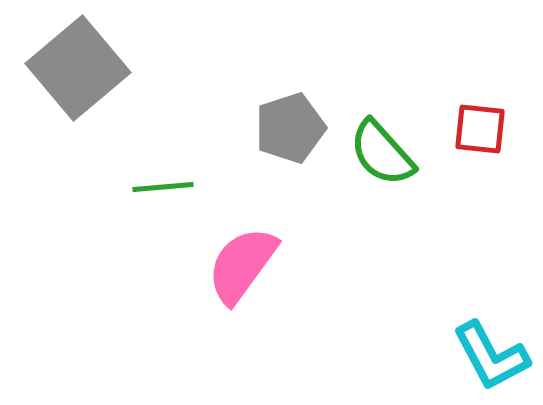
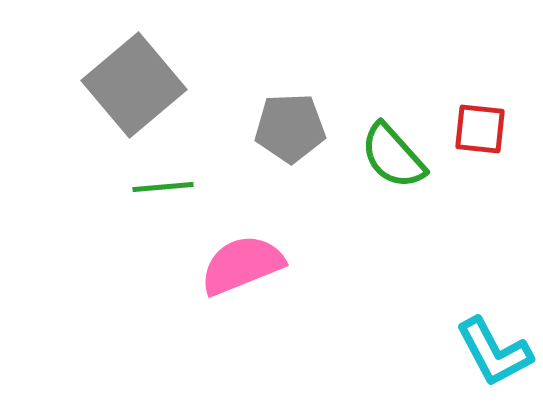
gray square: moved 56 px right, 17 px down
gray pentagon: rotated 16 degrees clockwise
green semicircle: moved 11 px right, 3 px down
pink semicircle: rotated 32 degrees clockwise
cyan L-shape: moved 3 px right, 4 px up
